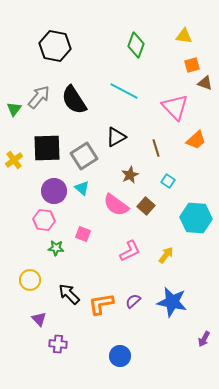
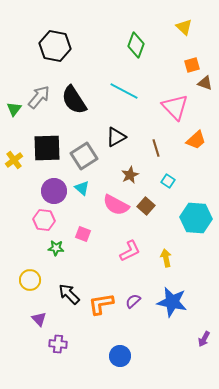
yellow triangle: moved 9 px up; rotated 36 degrees clockwise
pink semicircle: rotated 8 degrees counterclockwise
yellow arrow: moved 3 px down; rotated 48 degrees counterclockwise
